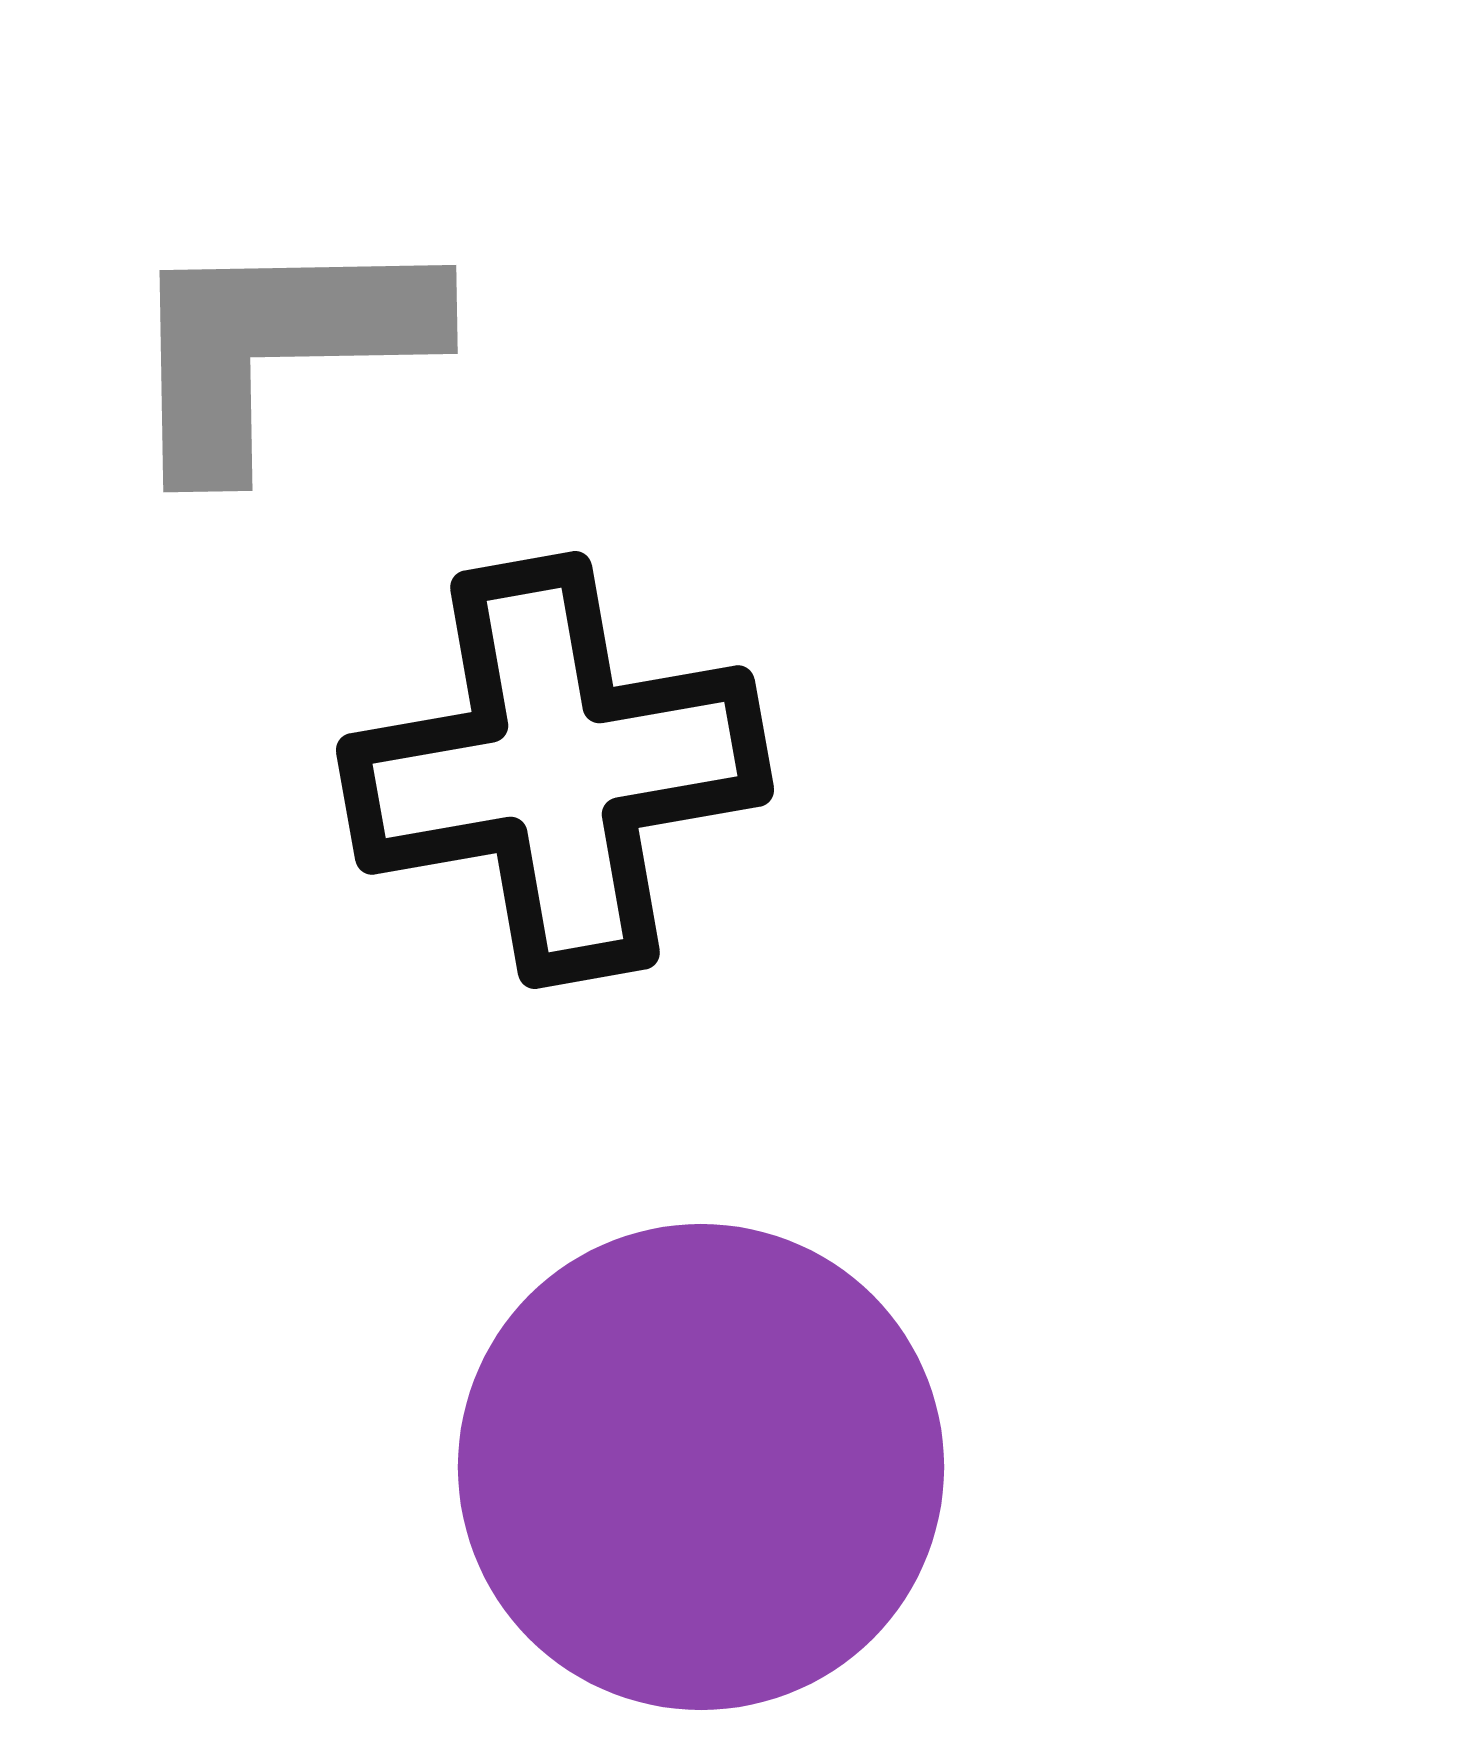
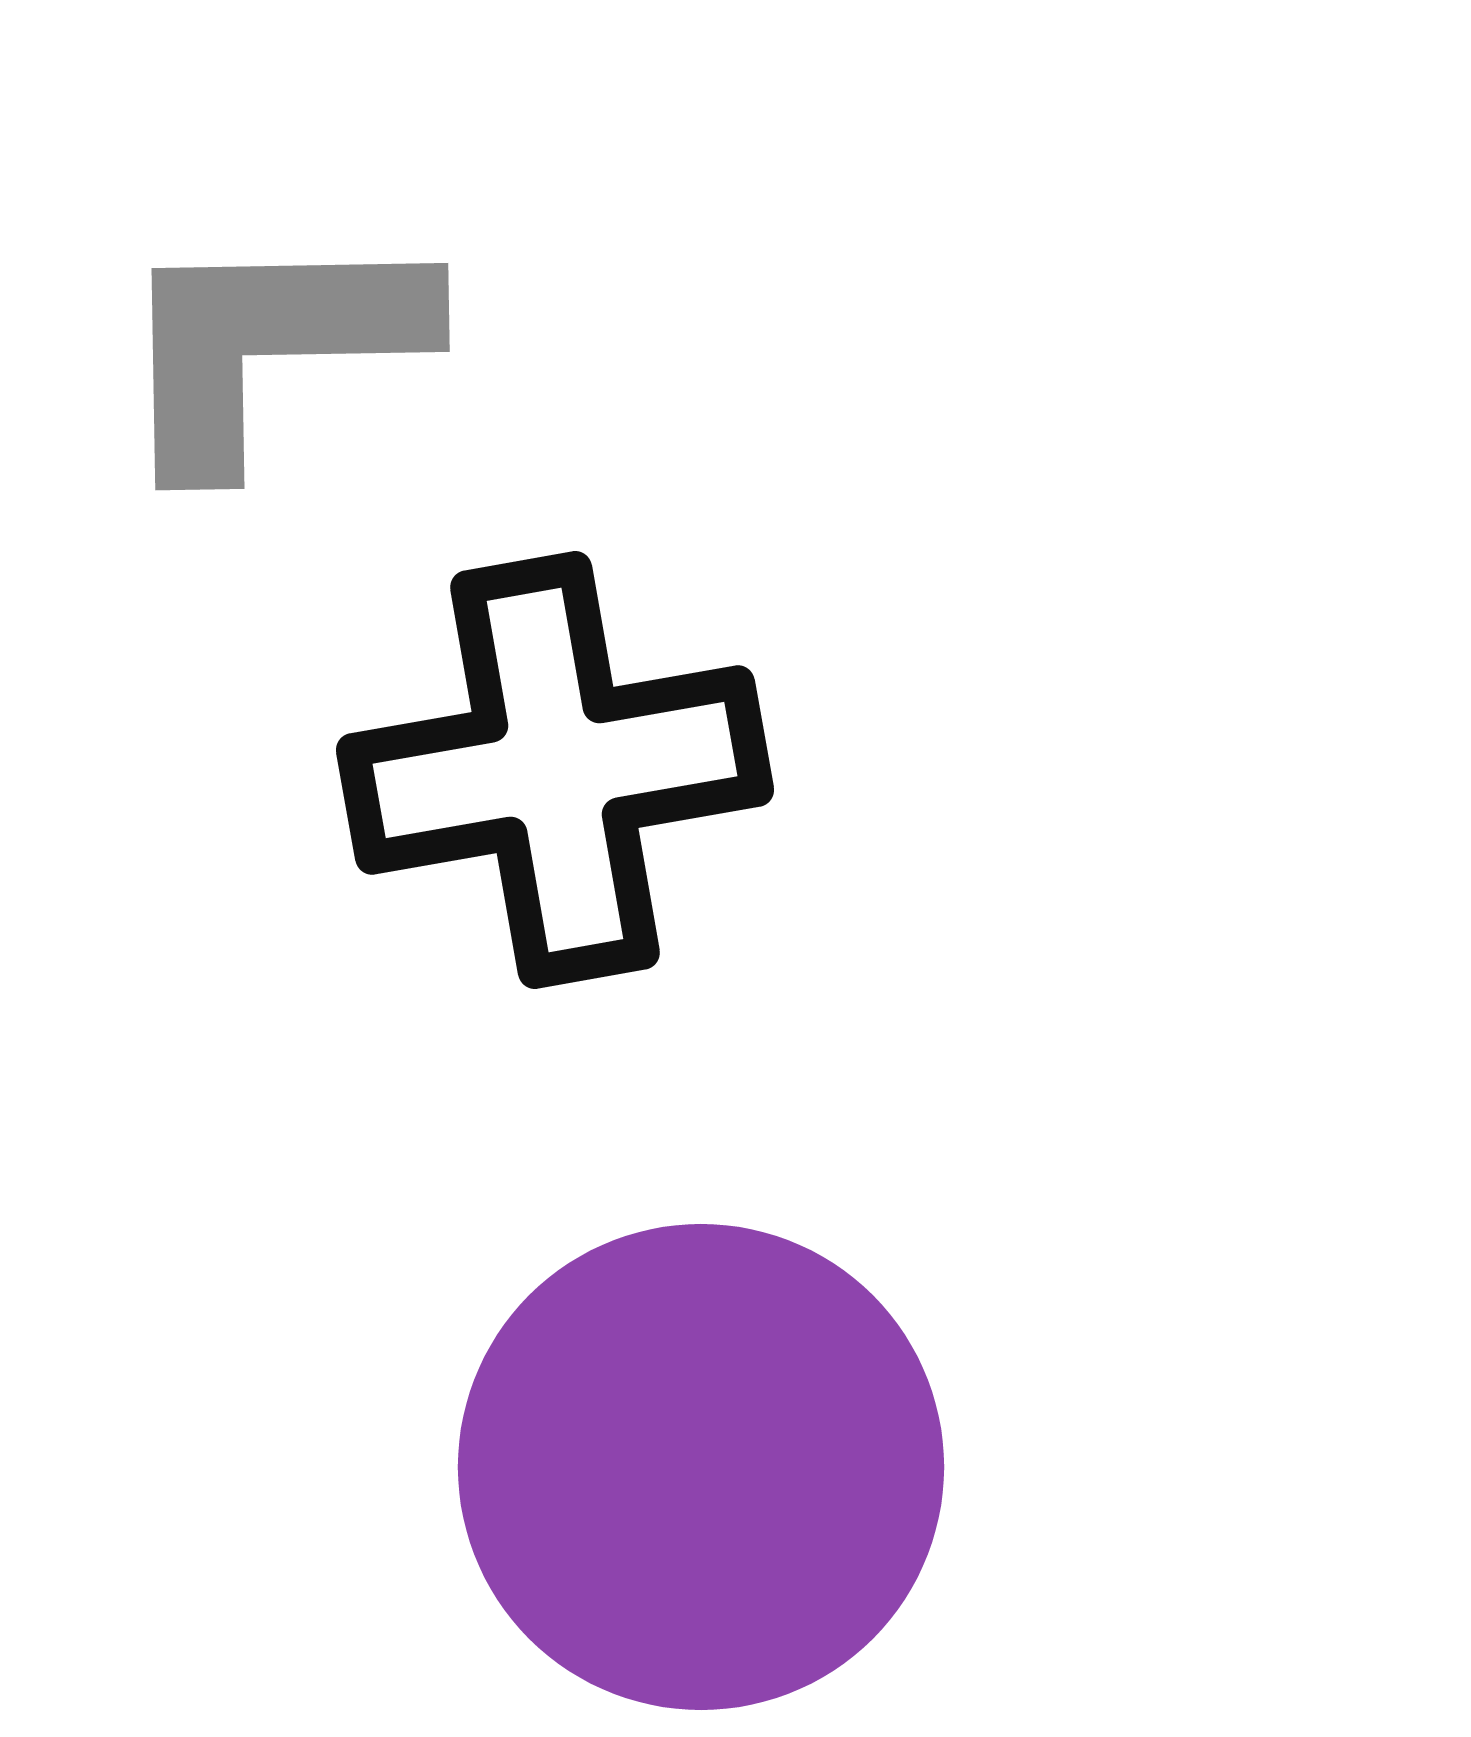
gray L-shape: moved 8 px left, 2 px up
